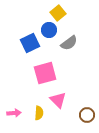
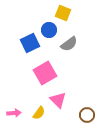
yellow square: moved 5 px right; rotated 28 degrees counterclockwise
gray semicircle: moved 1 px down
pink square: rotated 15 degrees counterclockwise
yellow semicircle: rotated 32 degrees clockwise
